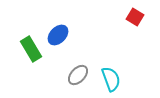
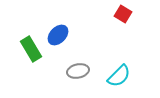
red square: moved 12 px left, 3 px up
gray ellipse: moved 4 px up; rotated 35 degrees clockwise
cyan semicircle: moved 8 px right, 3 px up; rotated 65 degrees clockwise
